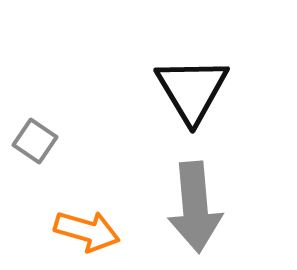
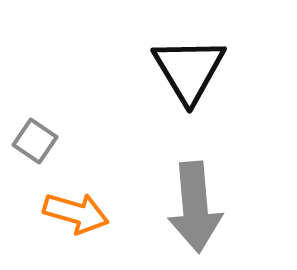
black triangle: moved 3 px left, 20 px up
orange arrow: moved 11 px left, 18 px up
